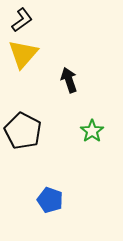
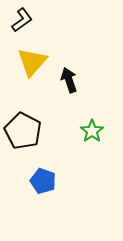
yellow triangle: moved 9 px right, 8 px down
blue pentagon: moved 7 px left, 19 px up
